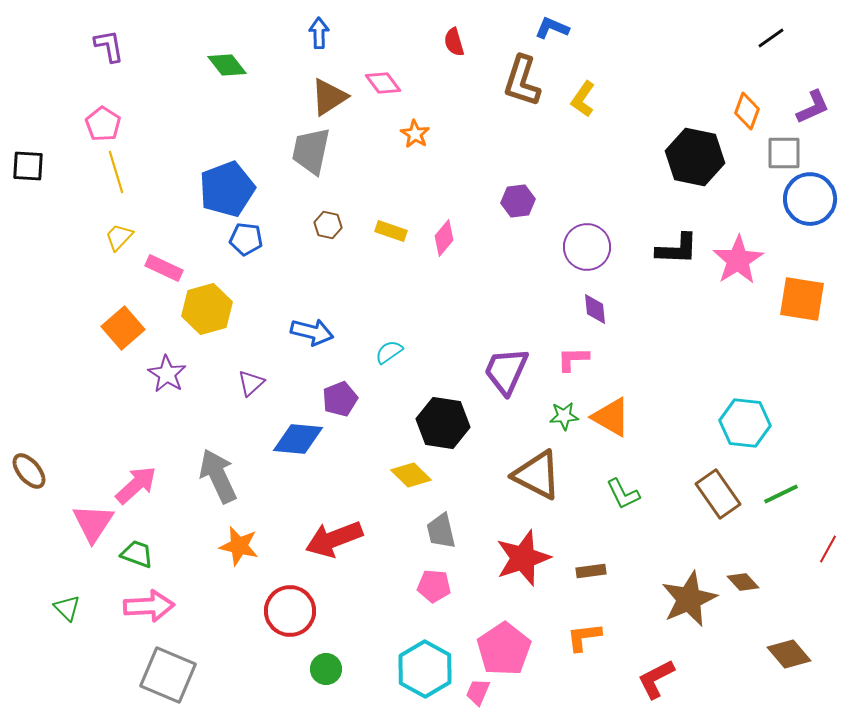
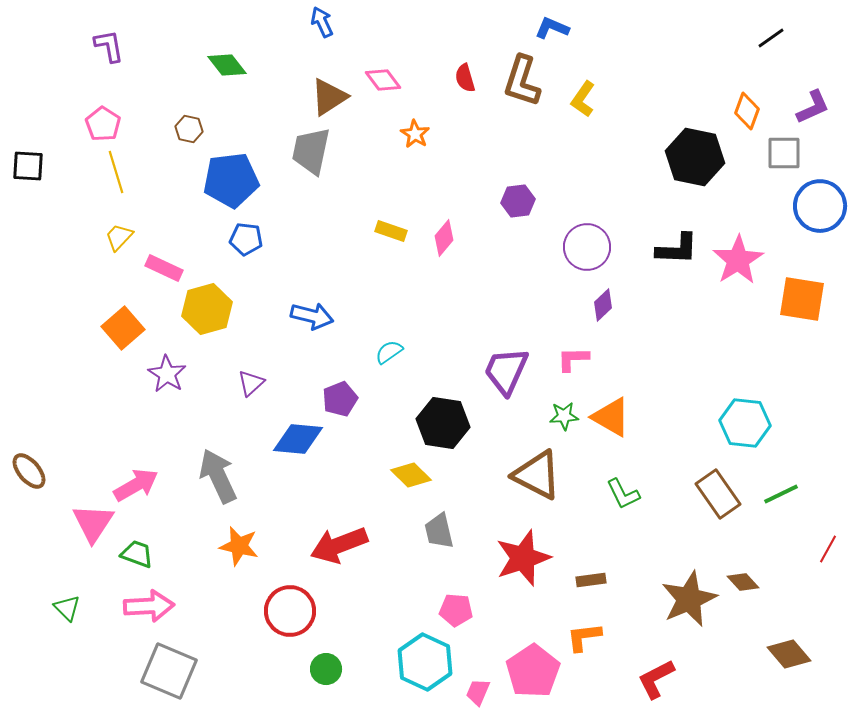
blue arrow at (319, 33): moved 3 px right, 11 px up; rotated 24 degrees counterclockwise
red semicircle at (454, 42): moved 11 px right, 36 px down
pink diamond at (383, 83): moved 3 px up
blue pentagon at (227, 189): moved 4 px right, 9 px up; rotated 14 degrees clockwise
blue circle at (810, 199): moved 10 px right, 7 px down
brown hexagon at (328, 225): moved 139 px left, 96 px up
purple diamond at (595, 309): moved 8 px right, 4 px up; rotated 52 degrees clockwise
blue arrow at (312, 332): moved 16 px up
pink arrow at (136, 485): rotated 12 degrees clockwise
gray trapezoid at (441, 531): moved 2 px left
red arrow at (334, 539): moved 5 px right, 6 px down
brown rectangle at (591, 571): moved 9 px down
pink pentagon at (434, 586): moved 22 px right, 24 px down
pink pentagon at (504, 649): moved 29 px right, 22 px down
cyan hexagon at (425, 669): moved 7 px up; rotated 4 degrees counterclockwise
gray square at (168, 675): moved 1 px right, 4 px up
